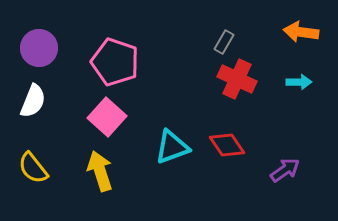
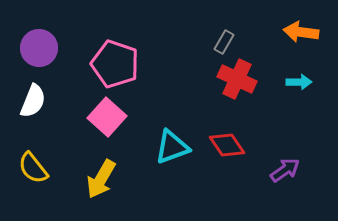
pink pentagon: moved 2 px down
yellow arrow: moved 1 px right, 8 px down; rotated 132 degrees counterclockwise
